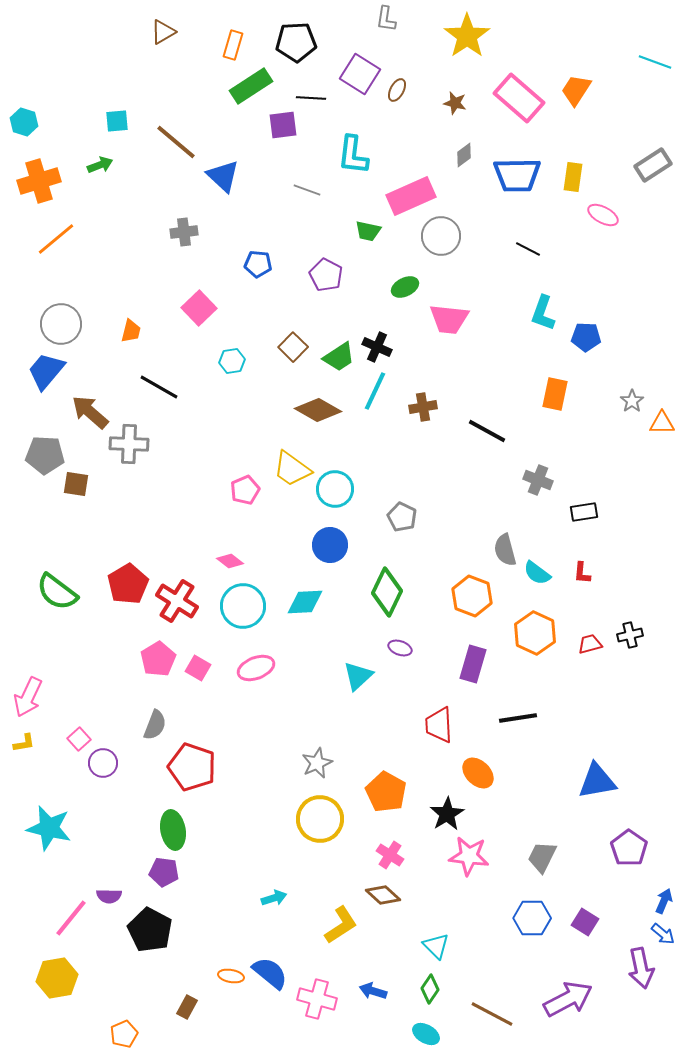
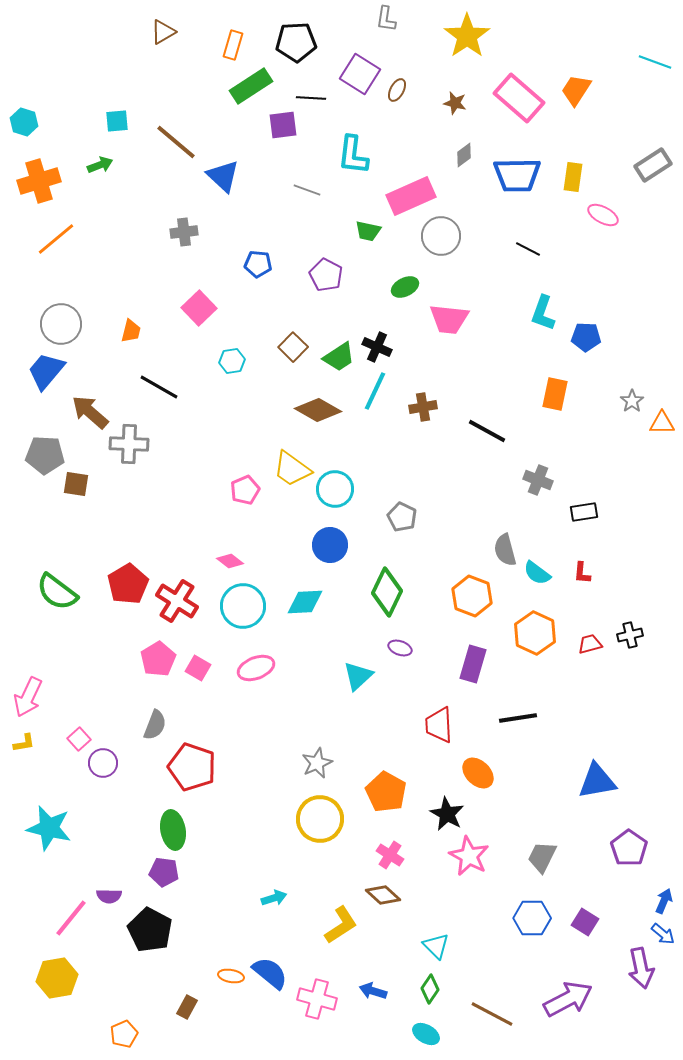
black star at (447, 814): rotated 12 degrees counterclockwise
pink star at (469, 856): rotated 21 degrees clockwise
